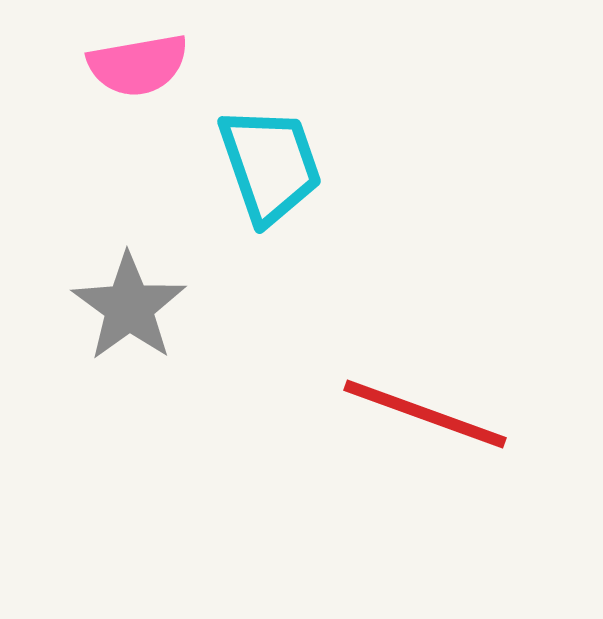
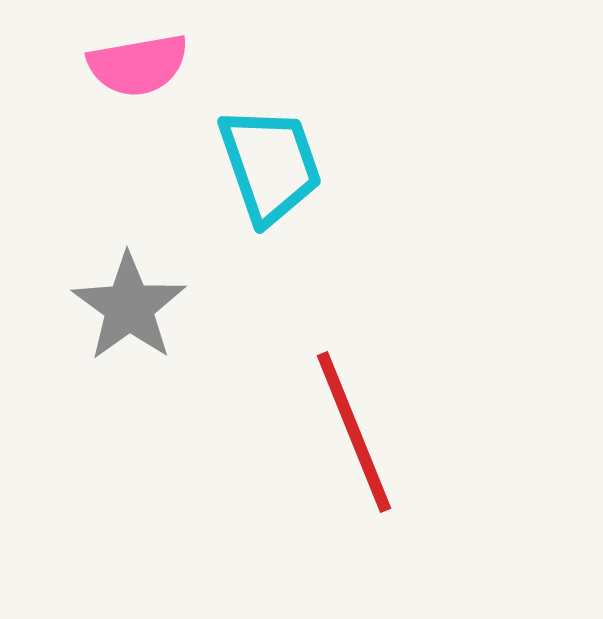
red line: moved 71 px left, 18 px down; rotated 48 degrees clockwise
